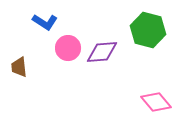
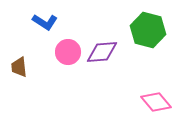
pink circle: moved 4 px down
